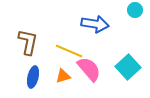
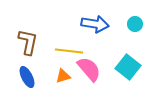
cyan circle: moved 14 px down
yellow line: rotated 16 degrees counterclockwise
cyan square: rotated 10 degrees counterclockwise
blue ellipse: moved 6 px left; rotated 40 degrees counterclockwise
